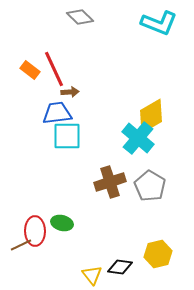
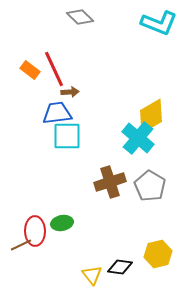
green ellipse: rotated 25 degrees counterclockwise
